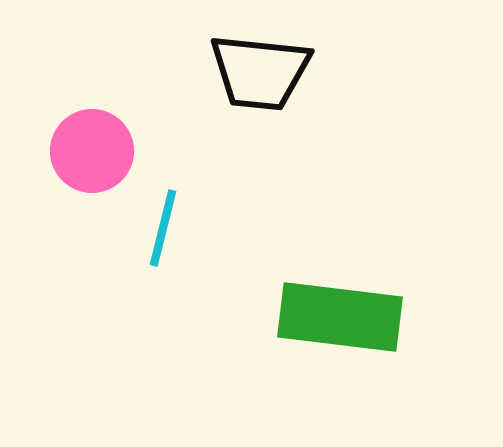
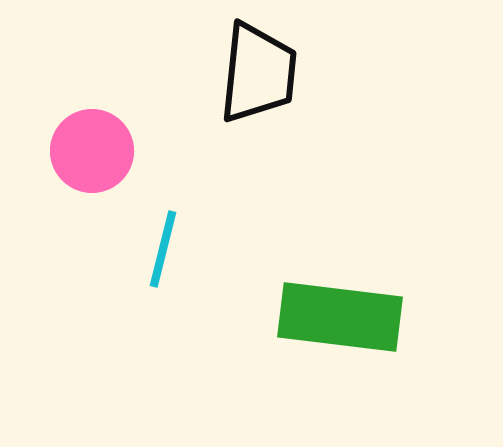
black trapezoid: moved 2 px left, 1 px down; rotated 90 degrees counterclockwise
cyan line: moved 21 px down
